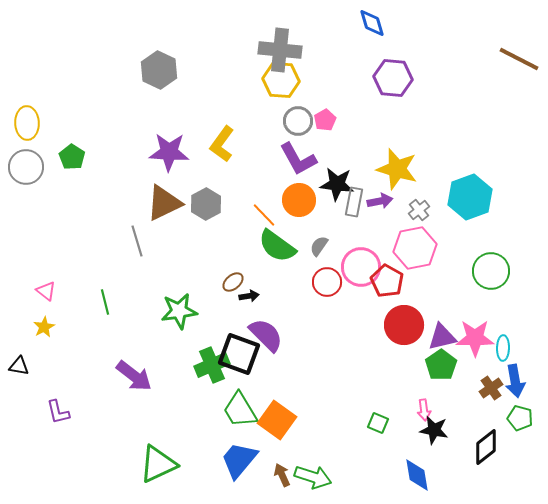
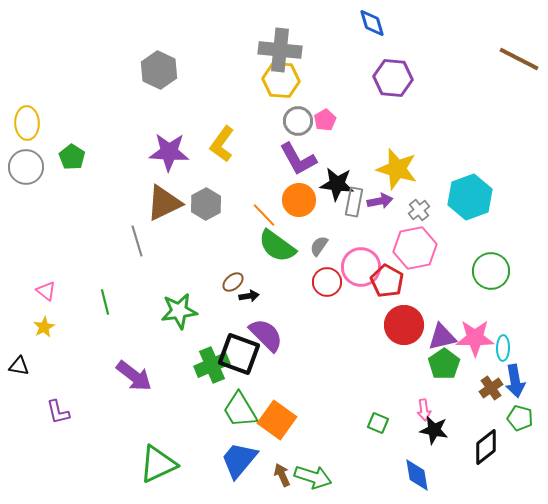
green pentagon at (441, 365): moved 3 px right, 1 px up
